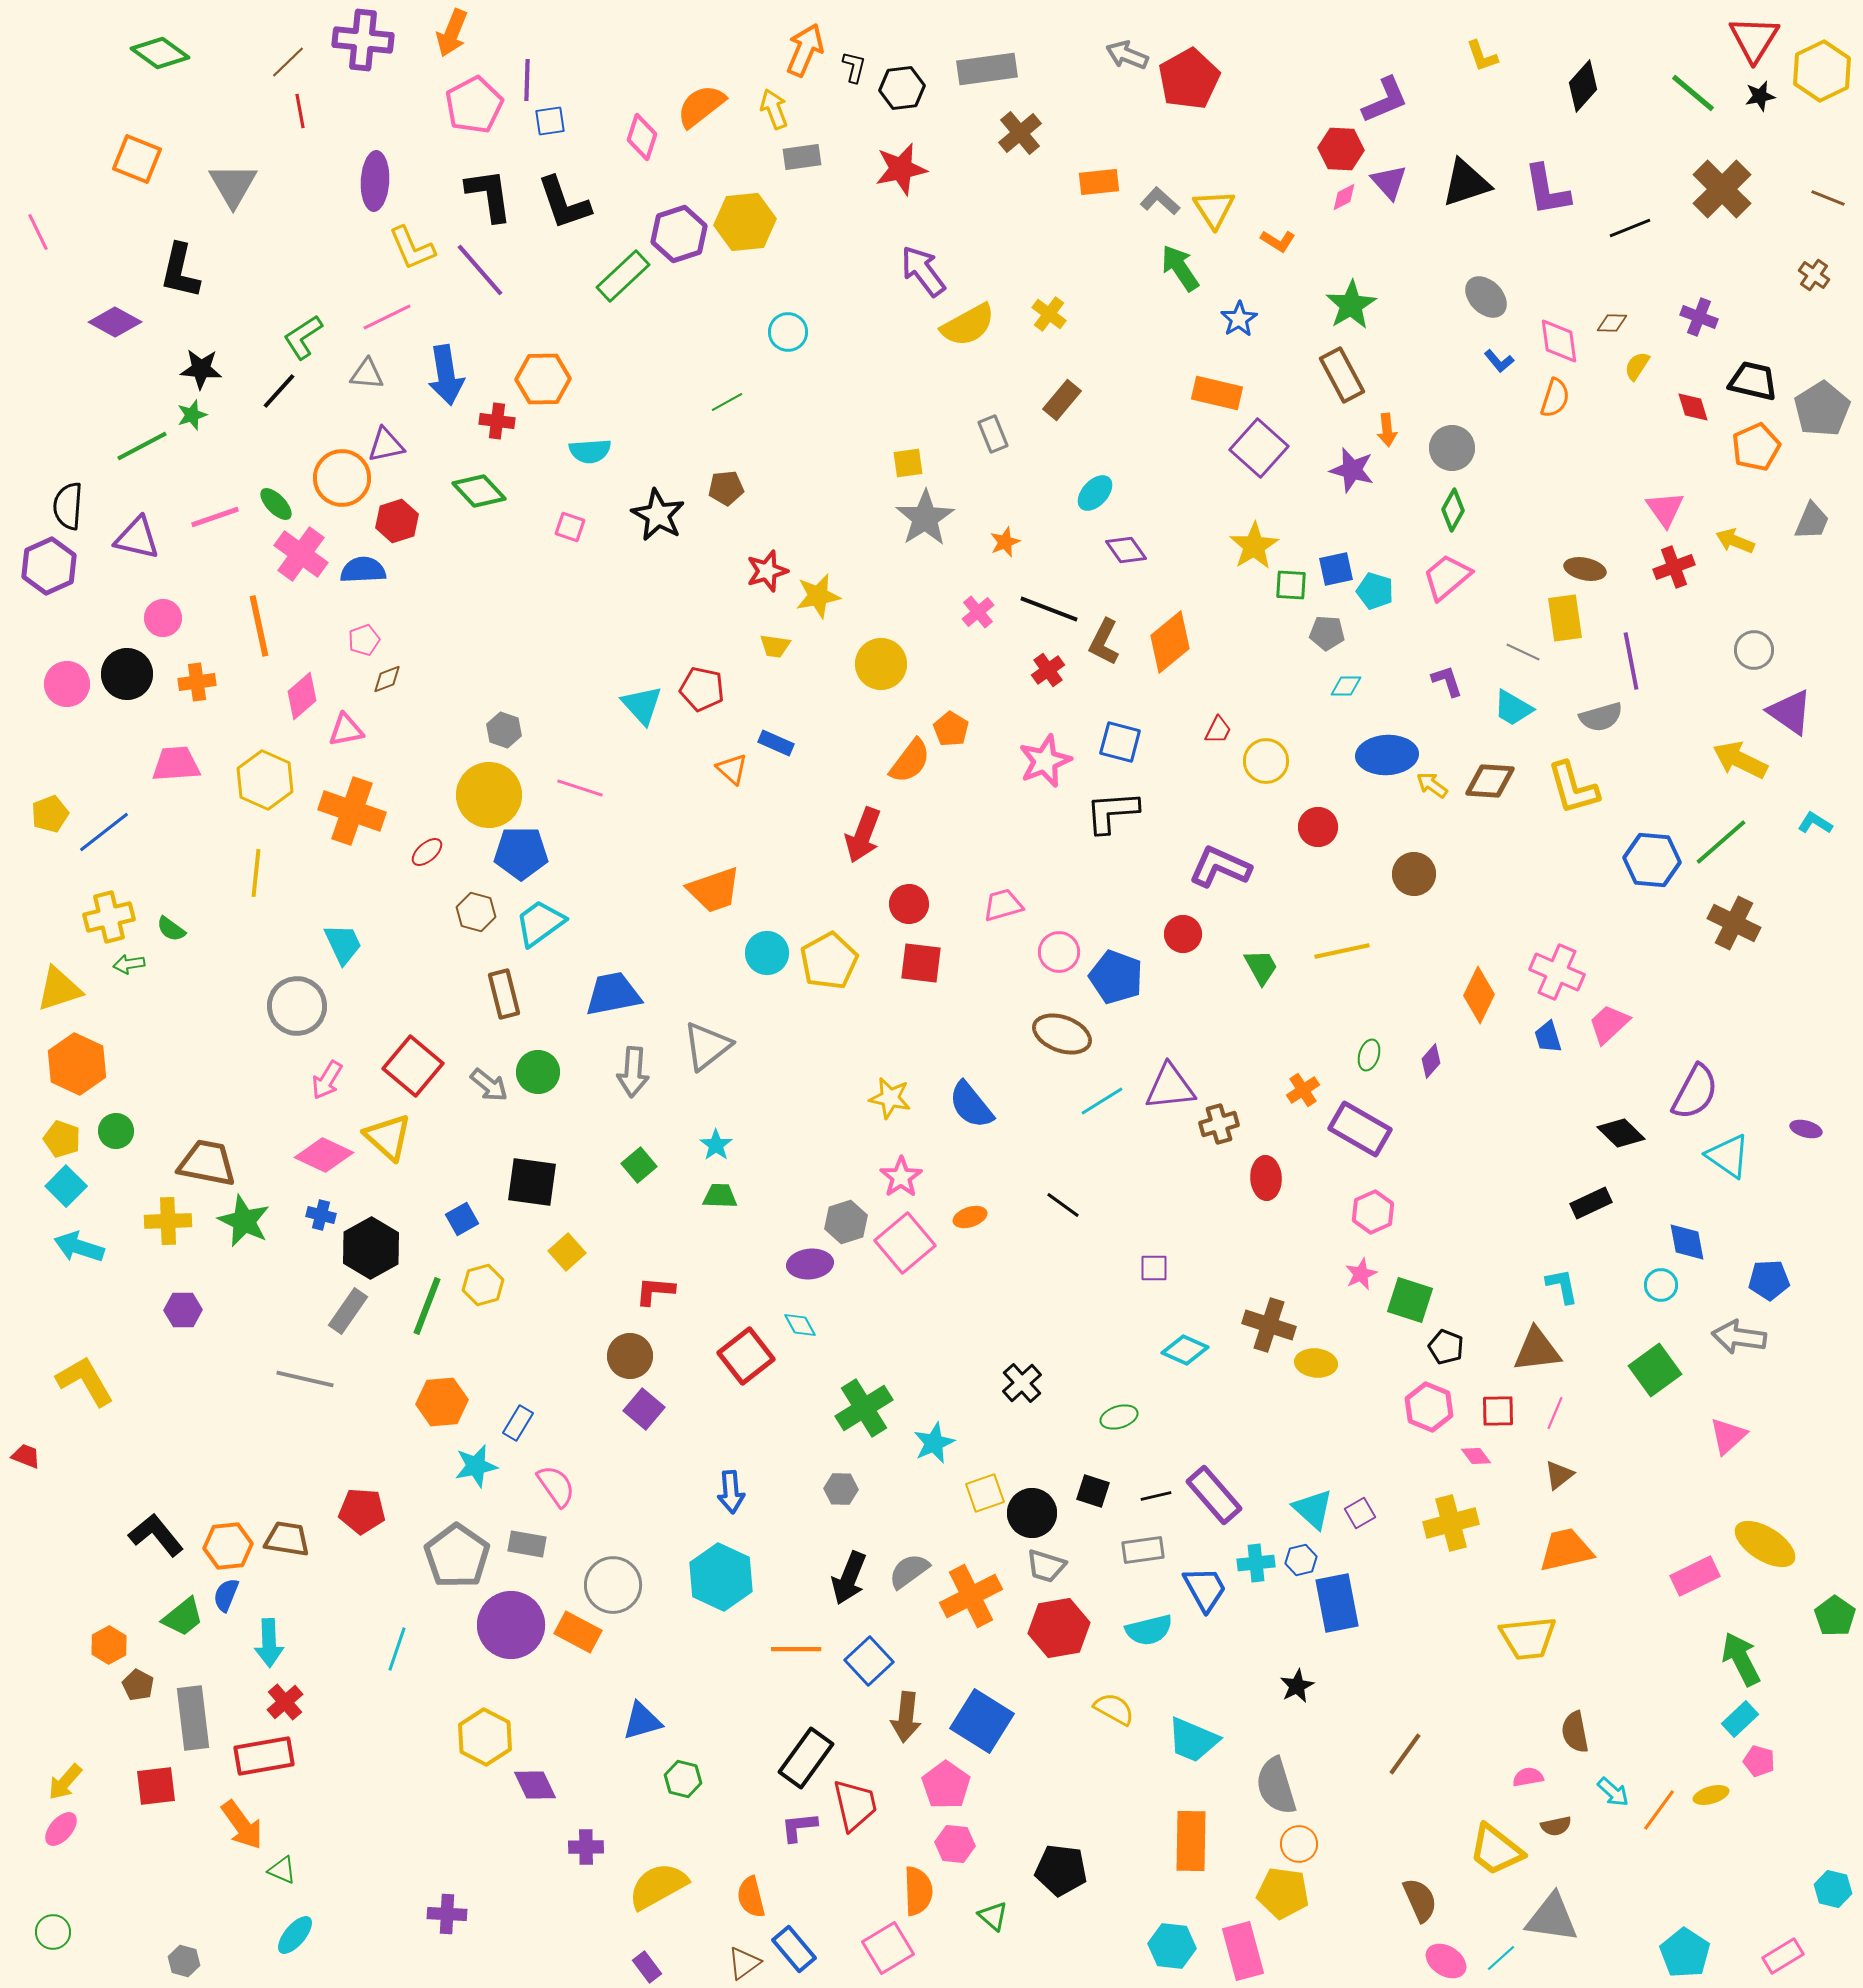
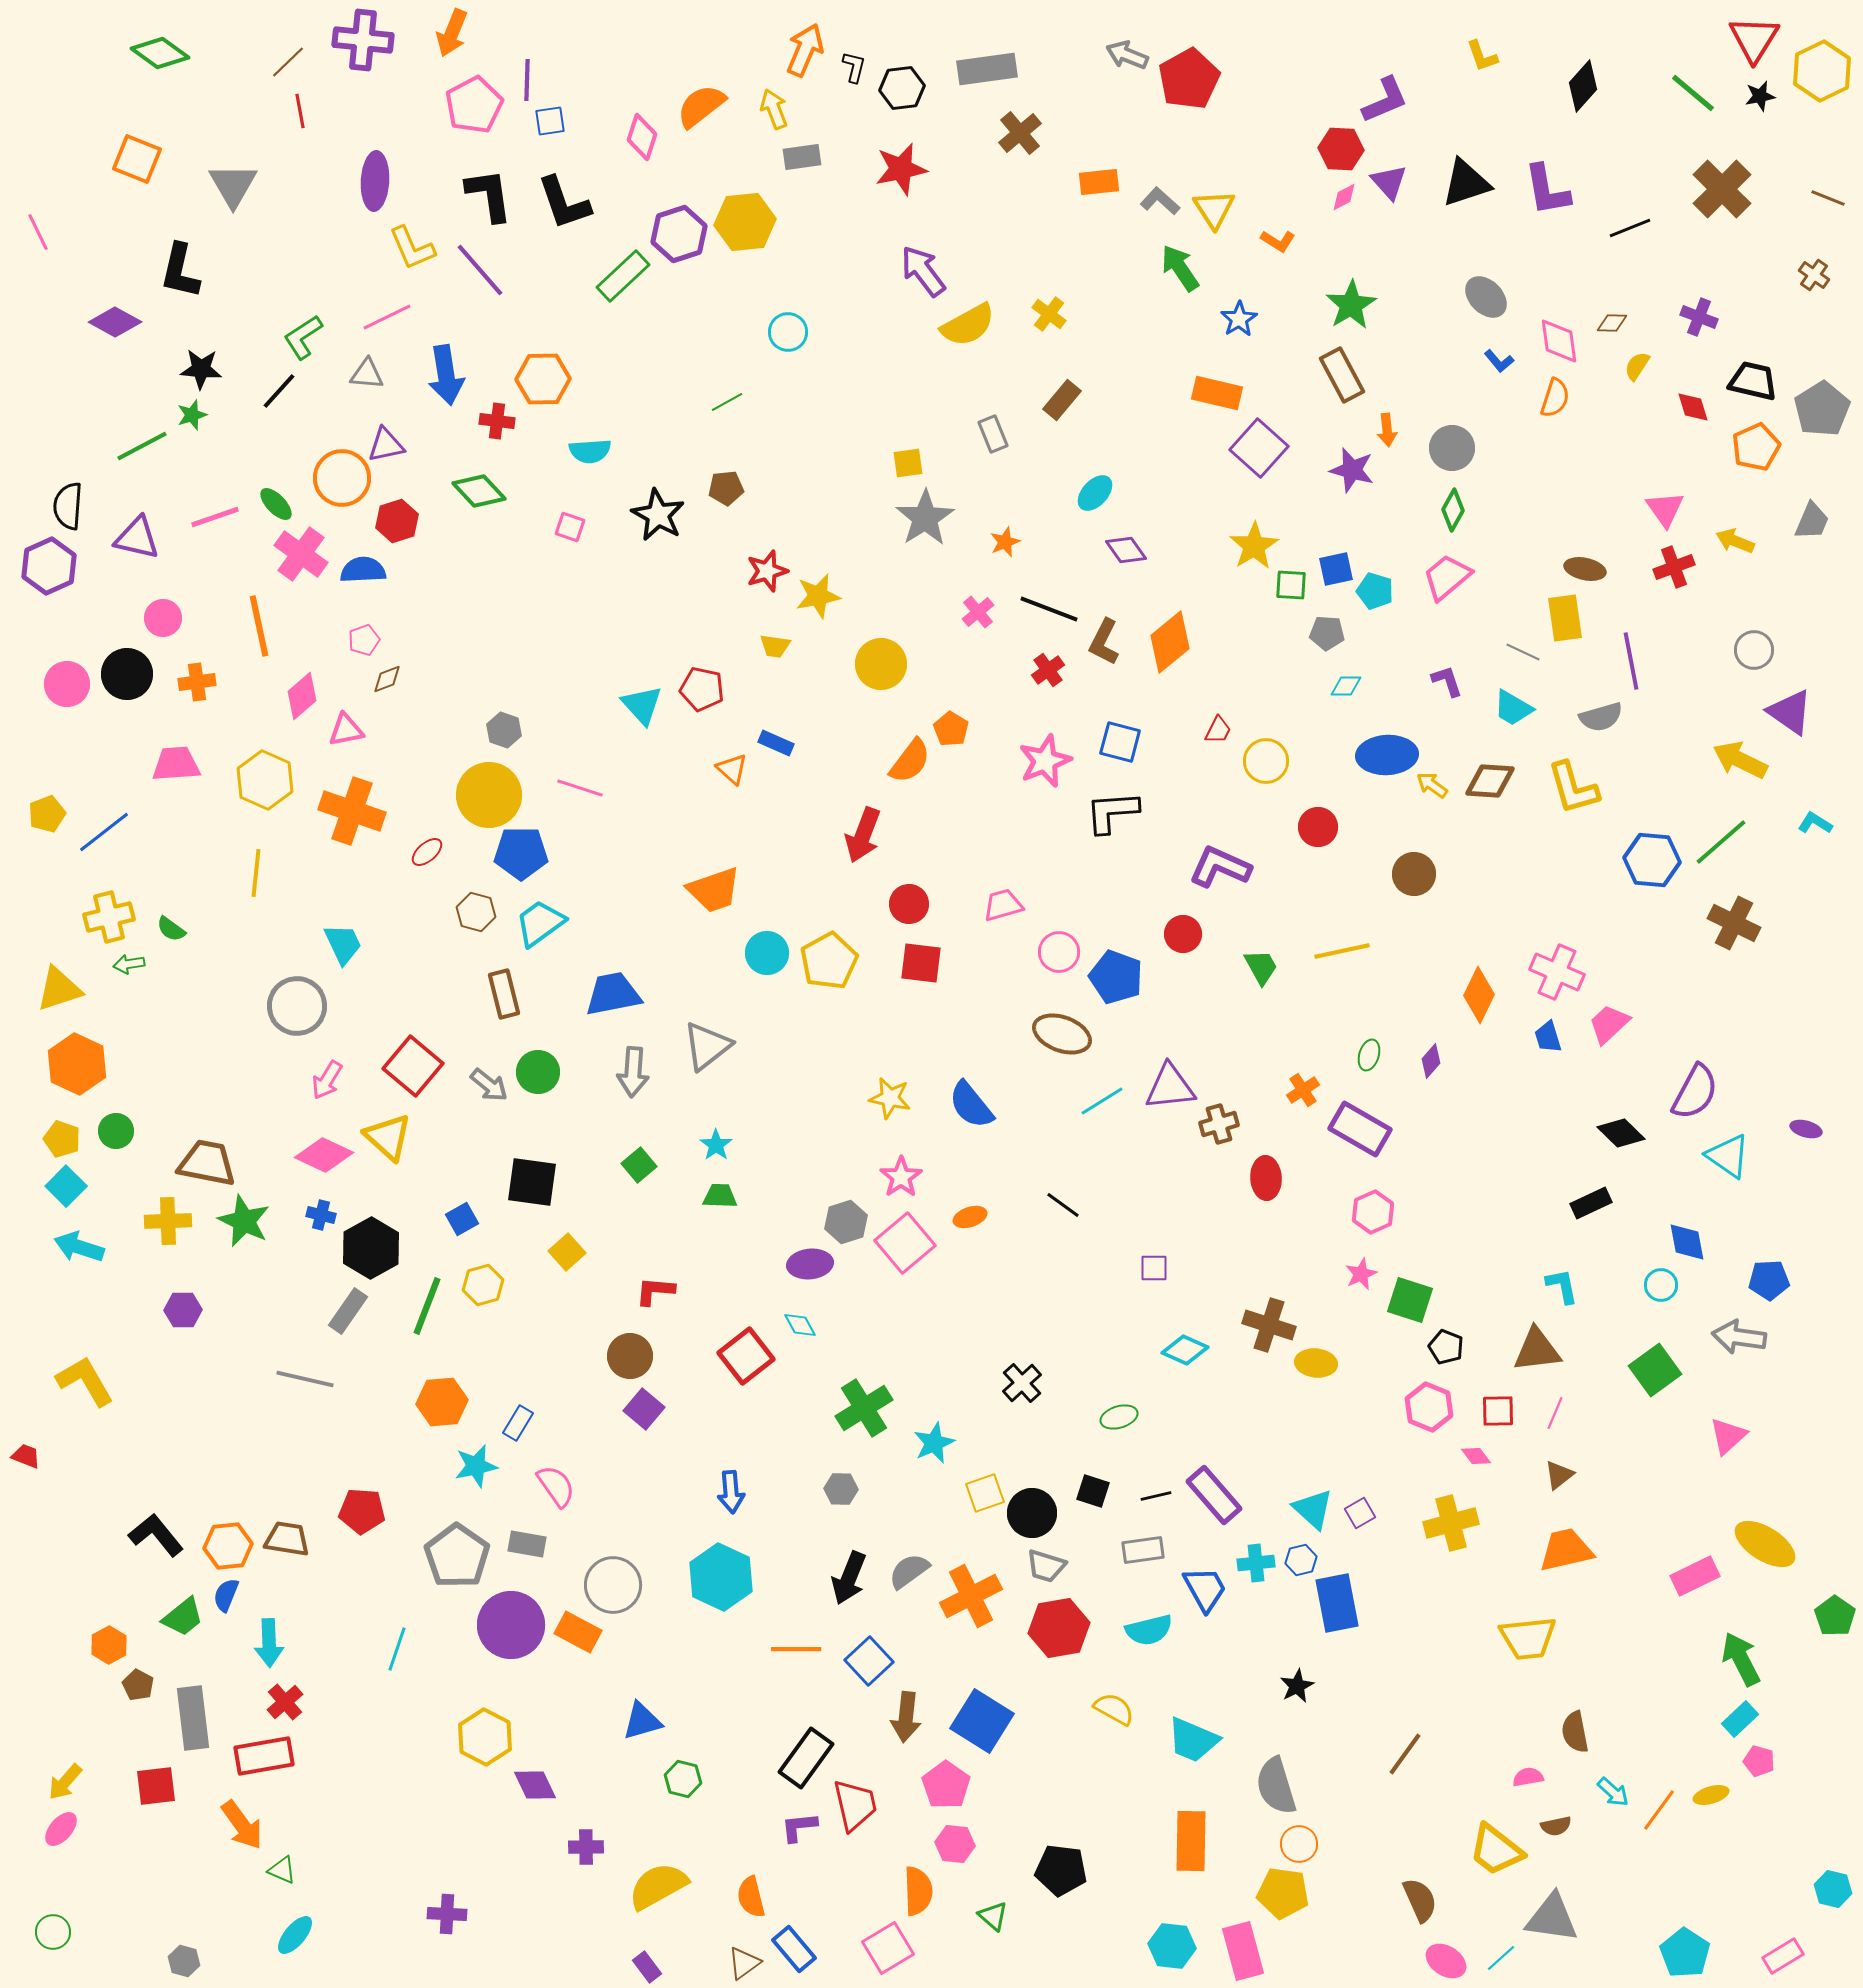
yellow pentagon at (50, 814): moved 3 px left
